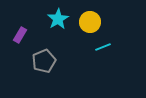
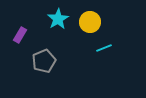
cyan line: moved 1 px right, 1 px down
